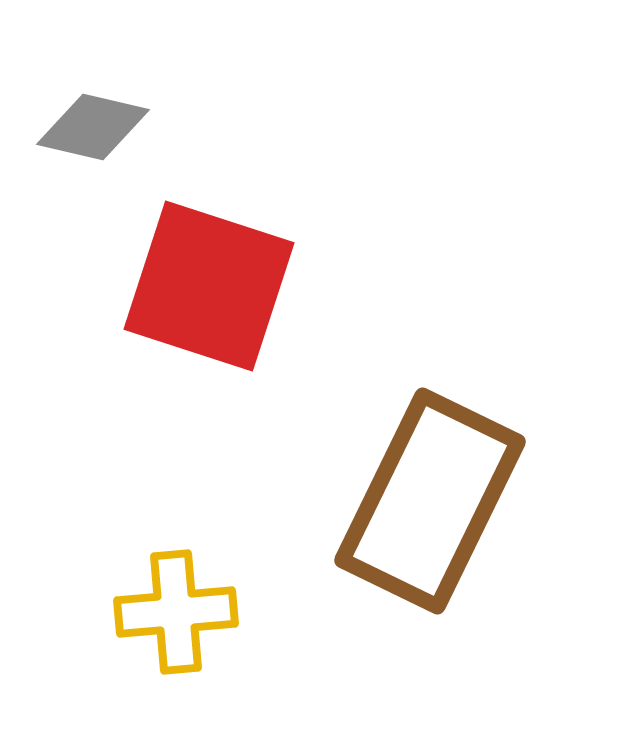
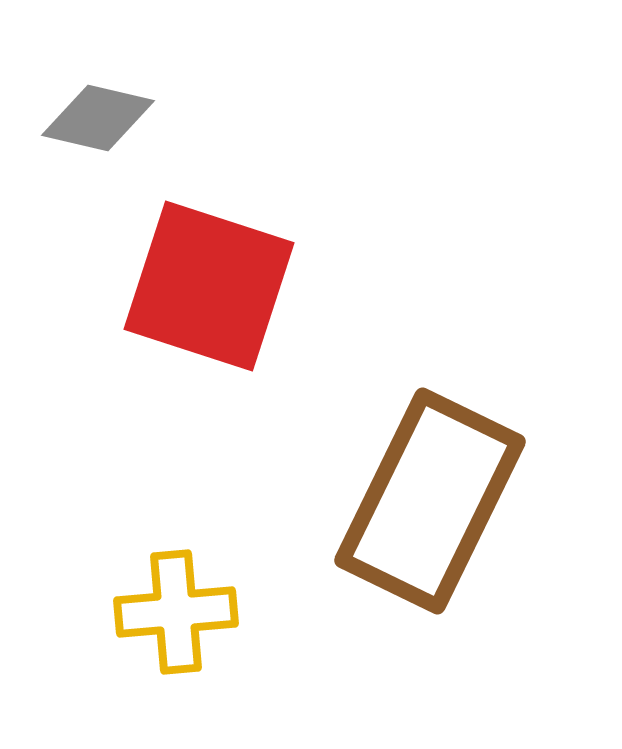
gray diamond: moved 5 px right, 9 px up
